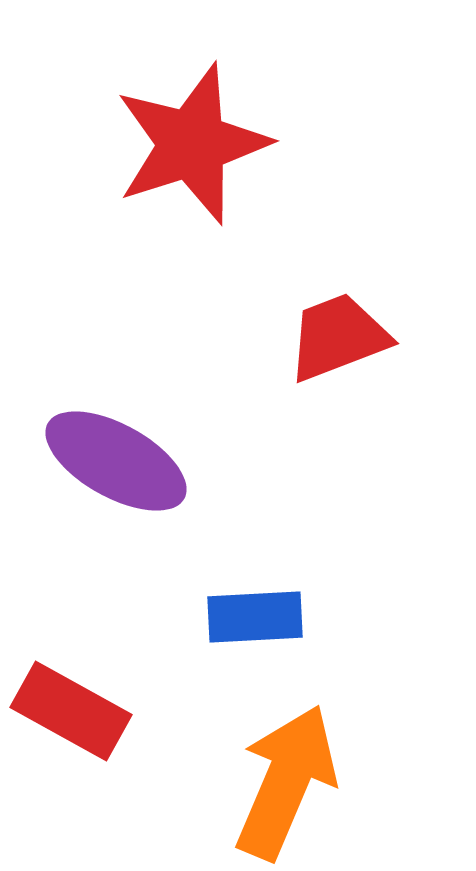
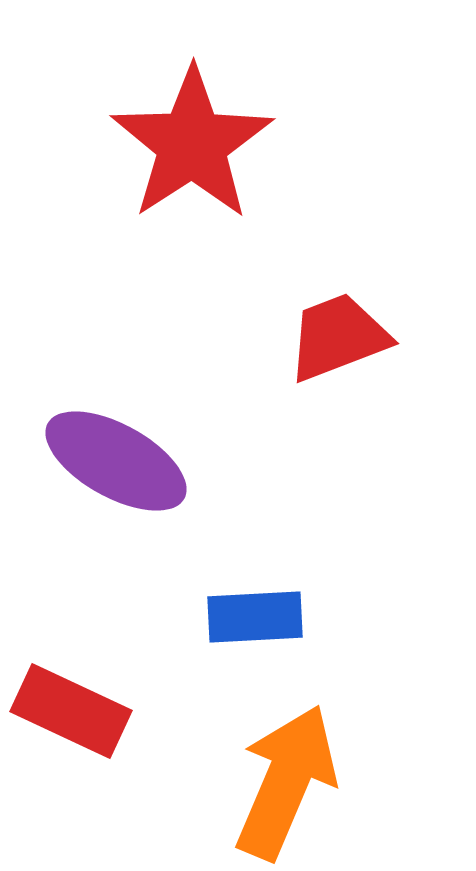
red star: rotated 15 degrees counterclockwise
red rectangle: rotated 4 degrees counterclockwise
